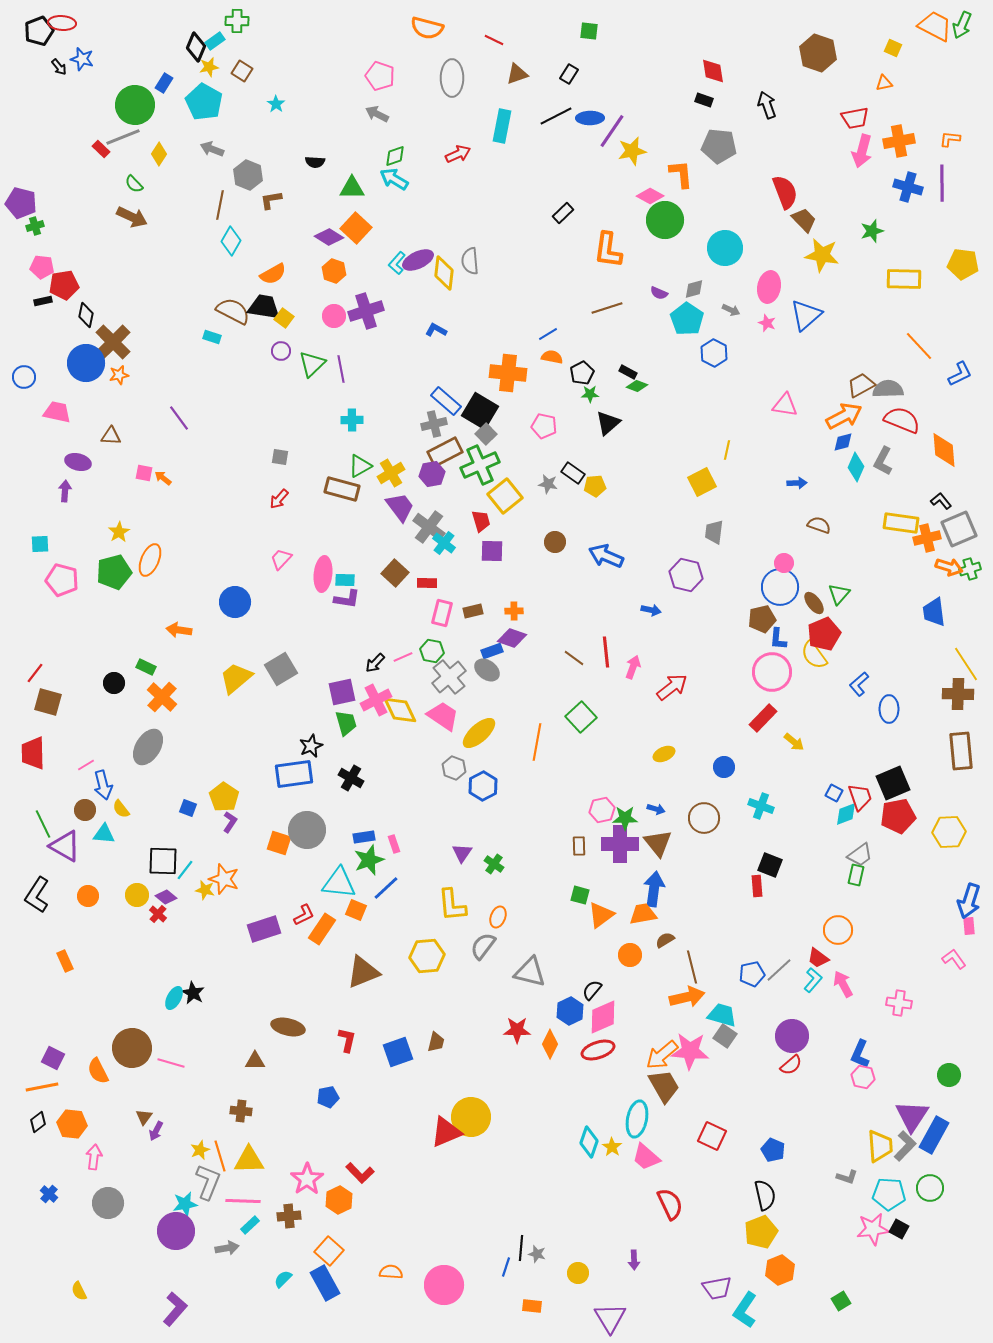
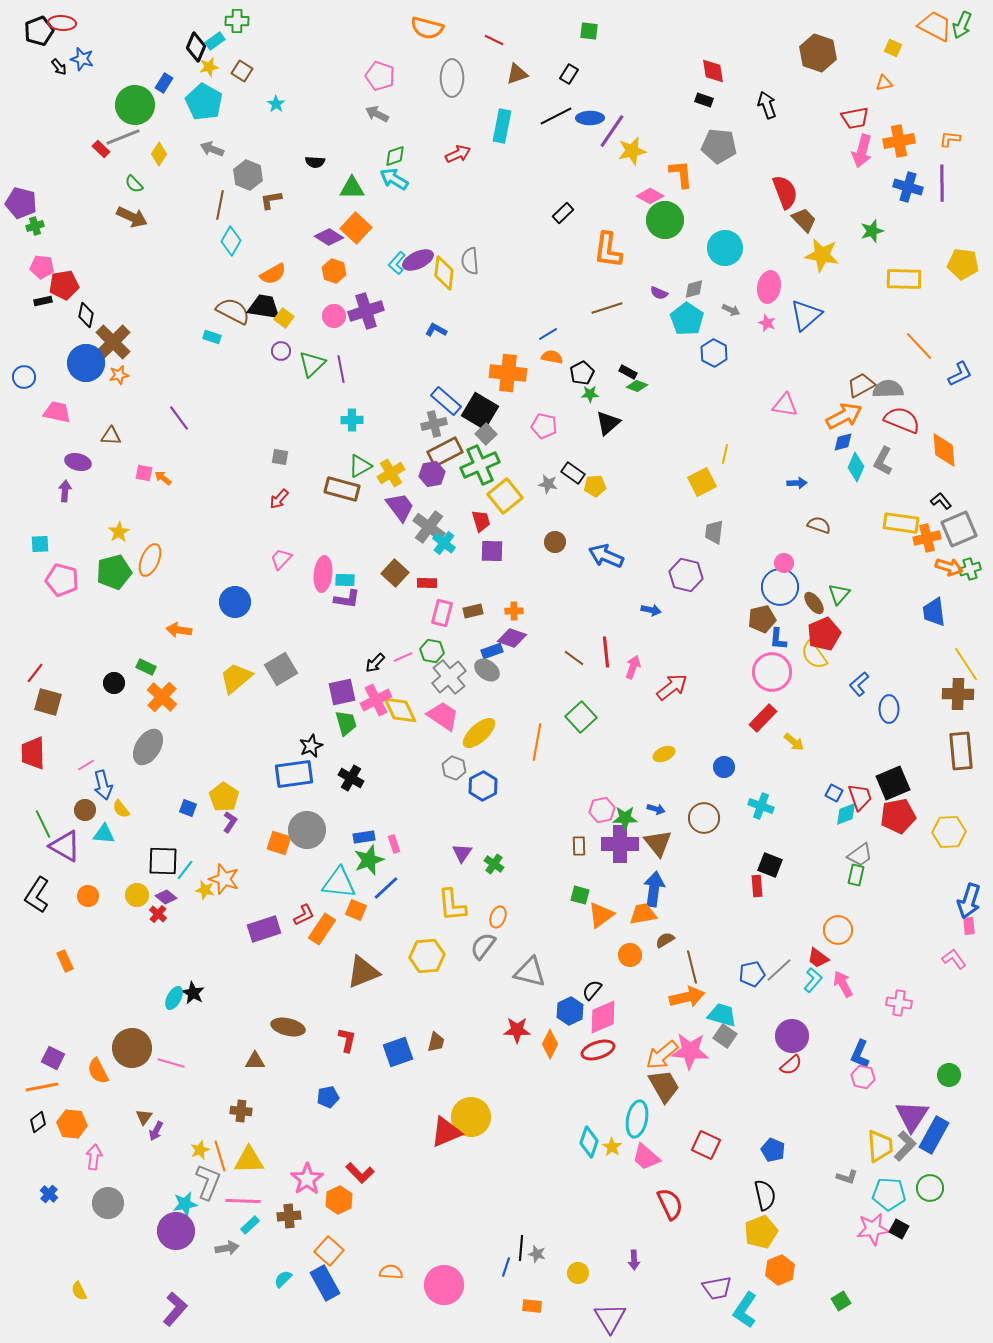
yellow line at (727, 450): moved 2 px left, 4 px down
red square at (712, 1136): moved 6 px left, 9 px down
